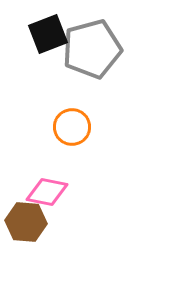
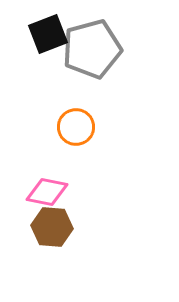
orange circle: moved 4 px right
brown hexagon: moved 26 px right, 5 px down
